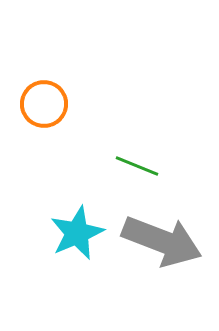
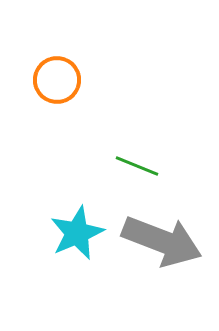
orange circle: moved 13 px right, 24 px up
